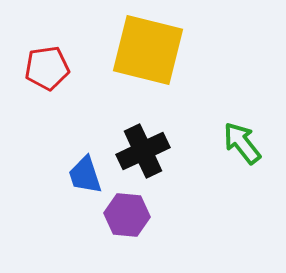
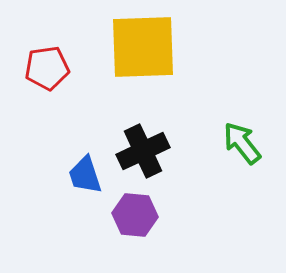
yellow square: moved 5 px left, 3 px up; rotated 16 degrees counterclockwise
purple hexagon: moved 8 px right
